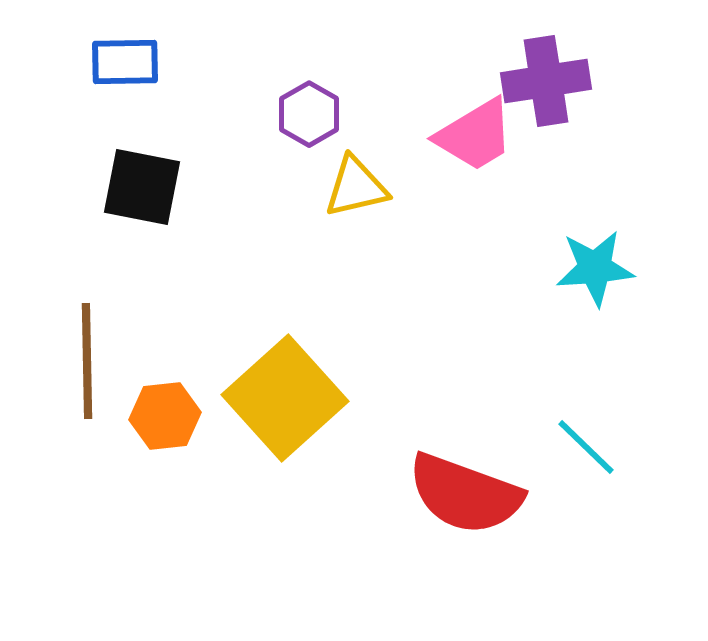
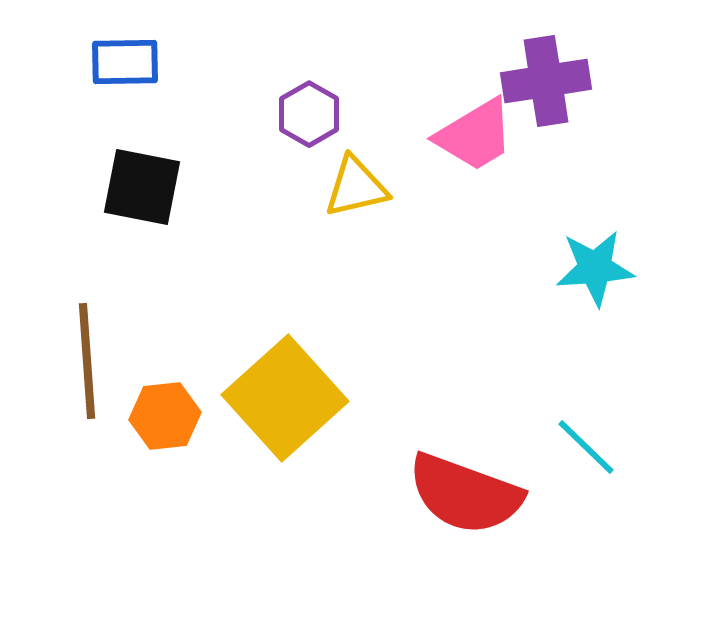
brown line: rotated 3 degrees counterclockwise
